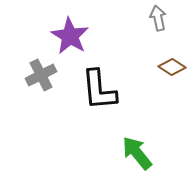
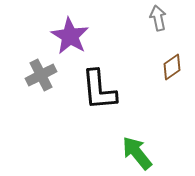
brown diamond: rotated 68 degrees counterclockwise
